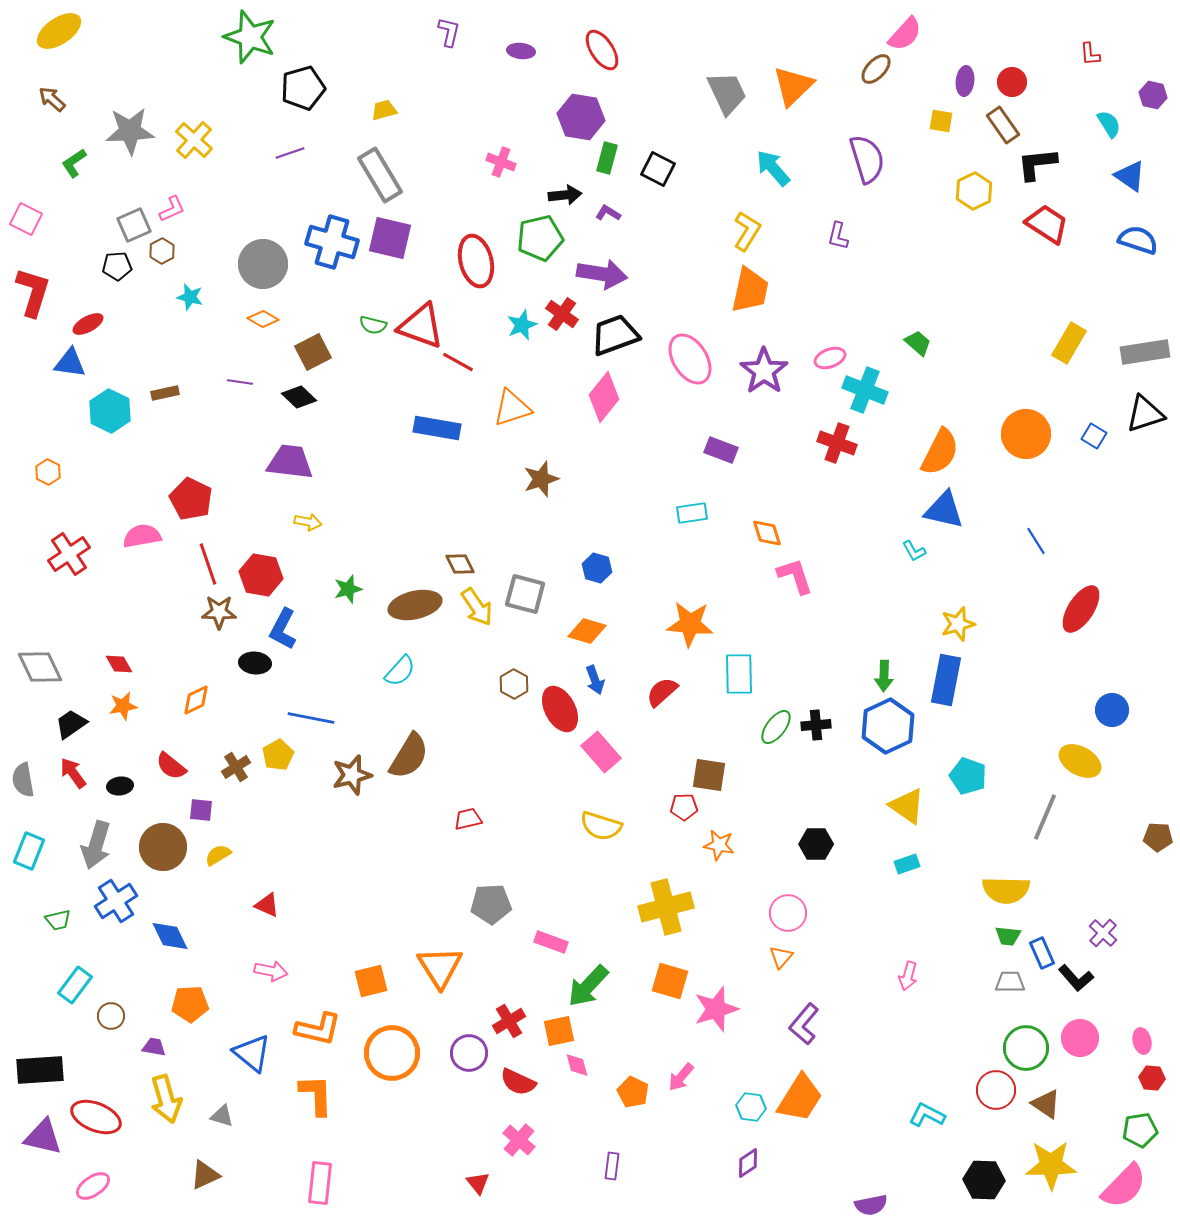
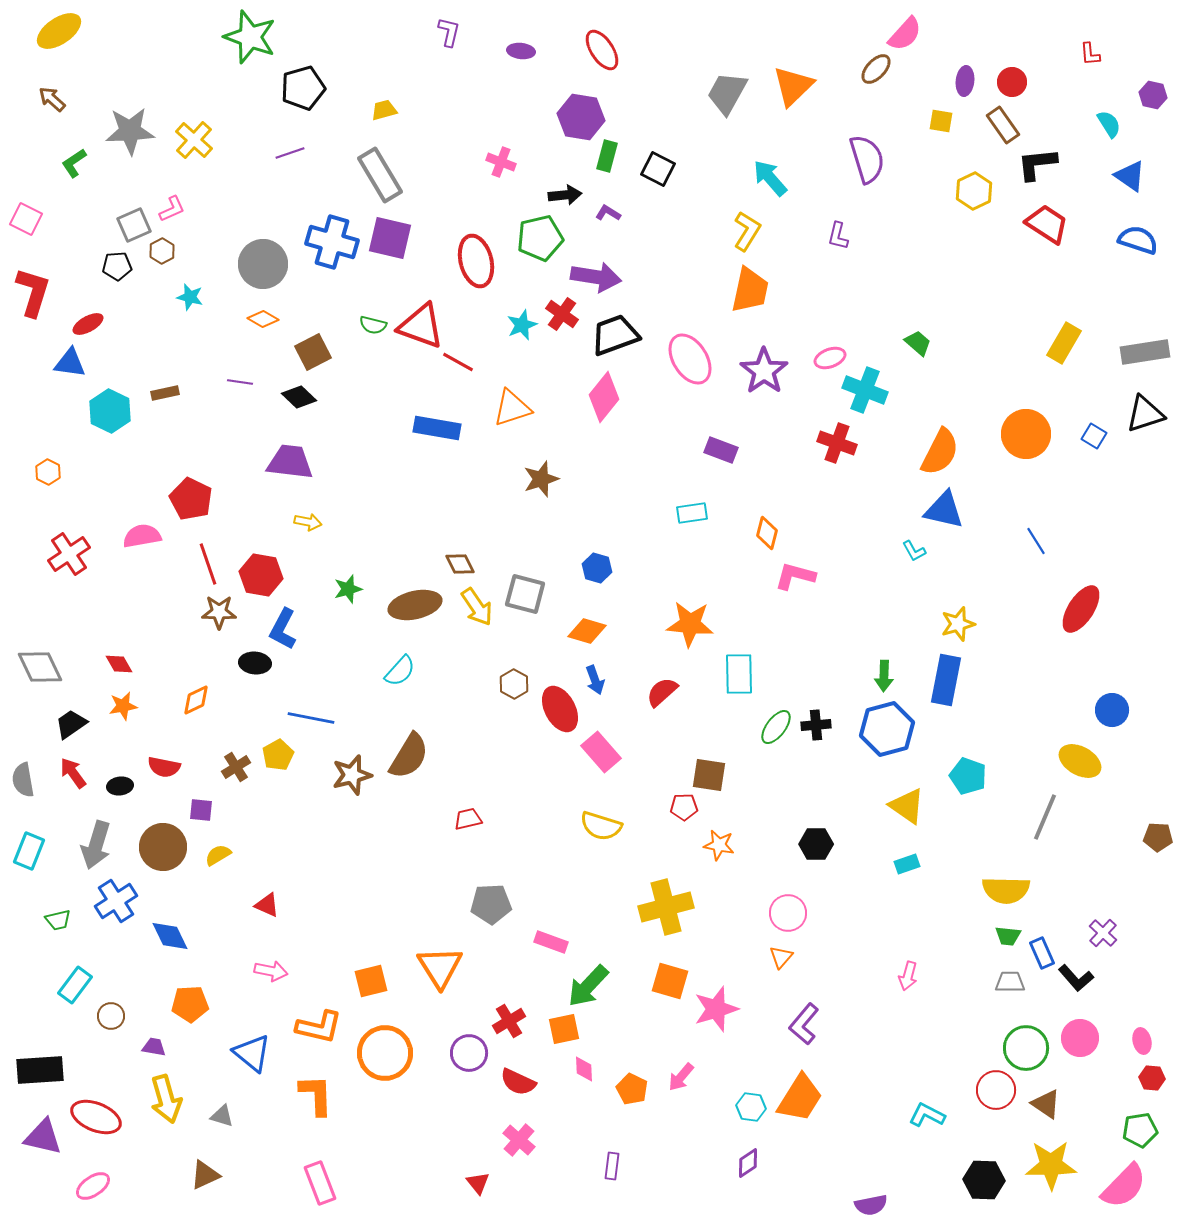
gray trapezoid at (727, 93): rotated 126 degrees counterclockwise
green rectangle at (607, 158): moved 2 px up
cyan arrow at (773, 168): moved 3 px left, 10 px down
purple arrow at (602, 274): moved 6 px left, 3 px down
yellow rectangle at (1069, 343): moved 5 px left
orange diamond at (767, 533): rotated 32 degrees clockwise
pink L-shape at (795, 576): rotated 57 degrees counterclockwise
blue hexagon at (888, 726): moved 1 px left, 3 px down; rotated 10 degrees clockwise
red semicircle at (171, 766): moved 7 px left, 1 px down; rotated 28 degrees counterclockwise
orange L-shape at (318, 1029): moved 1 px right, 2 px up
orange square at (559, 1031): moved 5 px right, 2 px up
orange circle at (392, 1053): moved 7 px left
pink diamond at (577, 1065): moved 7 px right, 4 px down; rotated 12 degrees clockwise
orange pentagon at (633, 1092): moved 1 px left, 3 px up
pink rectangle at (320, 1183): rotated 27 degrees counterclockwise
